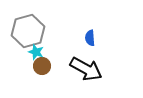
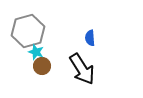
black arrow: moved 4 px left; rotated 28 degrees clockwise
